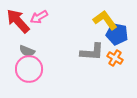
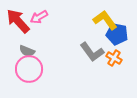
gray L-shape: rotated 50 degrees clockwise
orange cross: moved 1 px left
